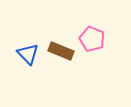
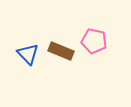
pink pentagon: moved 2 px right, 2 px down; rotated 10 degrees counterclockwise
